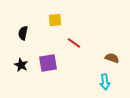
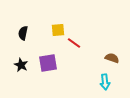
yellow square: moved 3 px right, 10 px down
